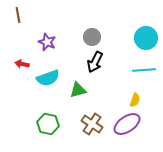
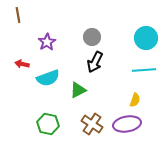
purple star: rotated 18 degrees clockwise
green triangle: rotated 12 degrees counterclockwise
purple ellipse: rotated 24 degrees clockwise
